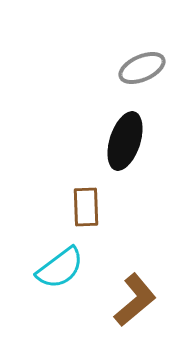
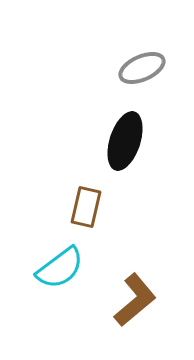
brown rectangle: rotated 15 degrees clockwise
